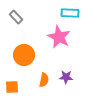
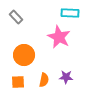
orange square: moved 6 px right, 5 px up
